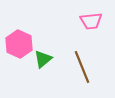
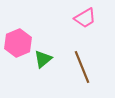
pink trapezoid: moved 6 px left, 3 px up; rotated 25 degrees counterclockwise
pink hexagon: moved 1 px left, 1 px up; rotated 12 degrees clockwise
